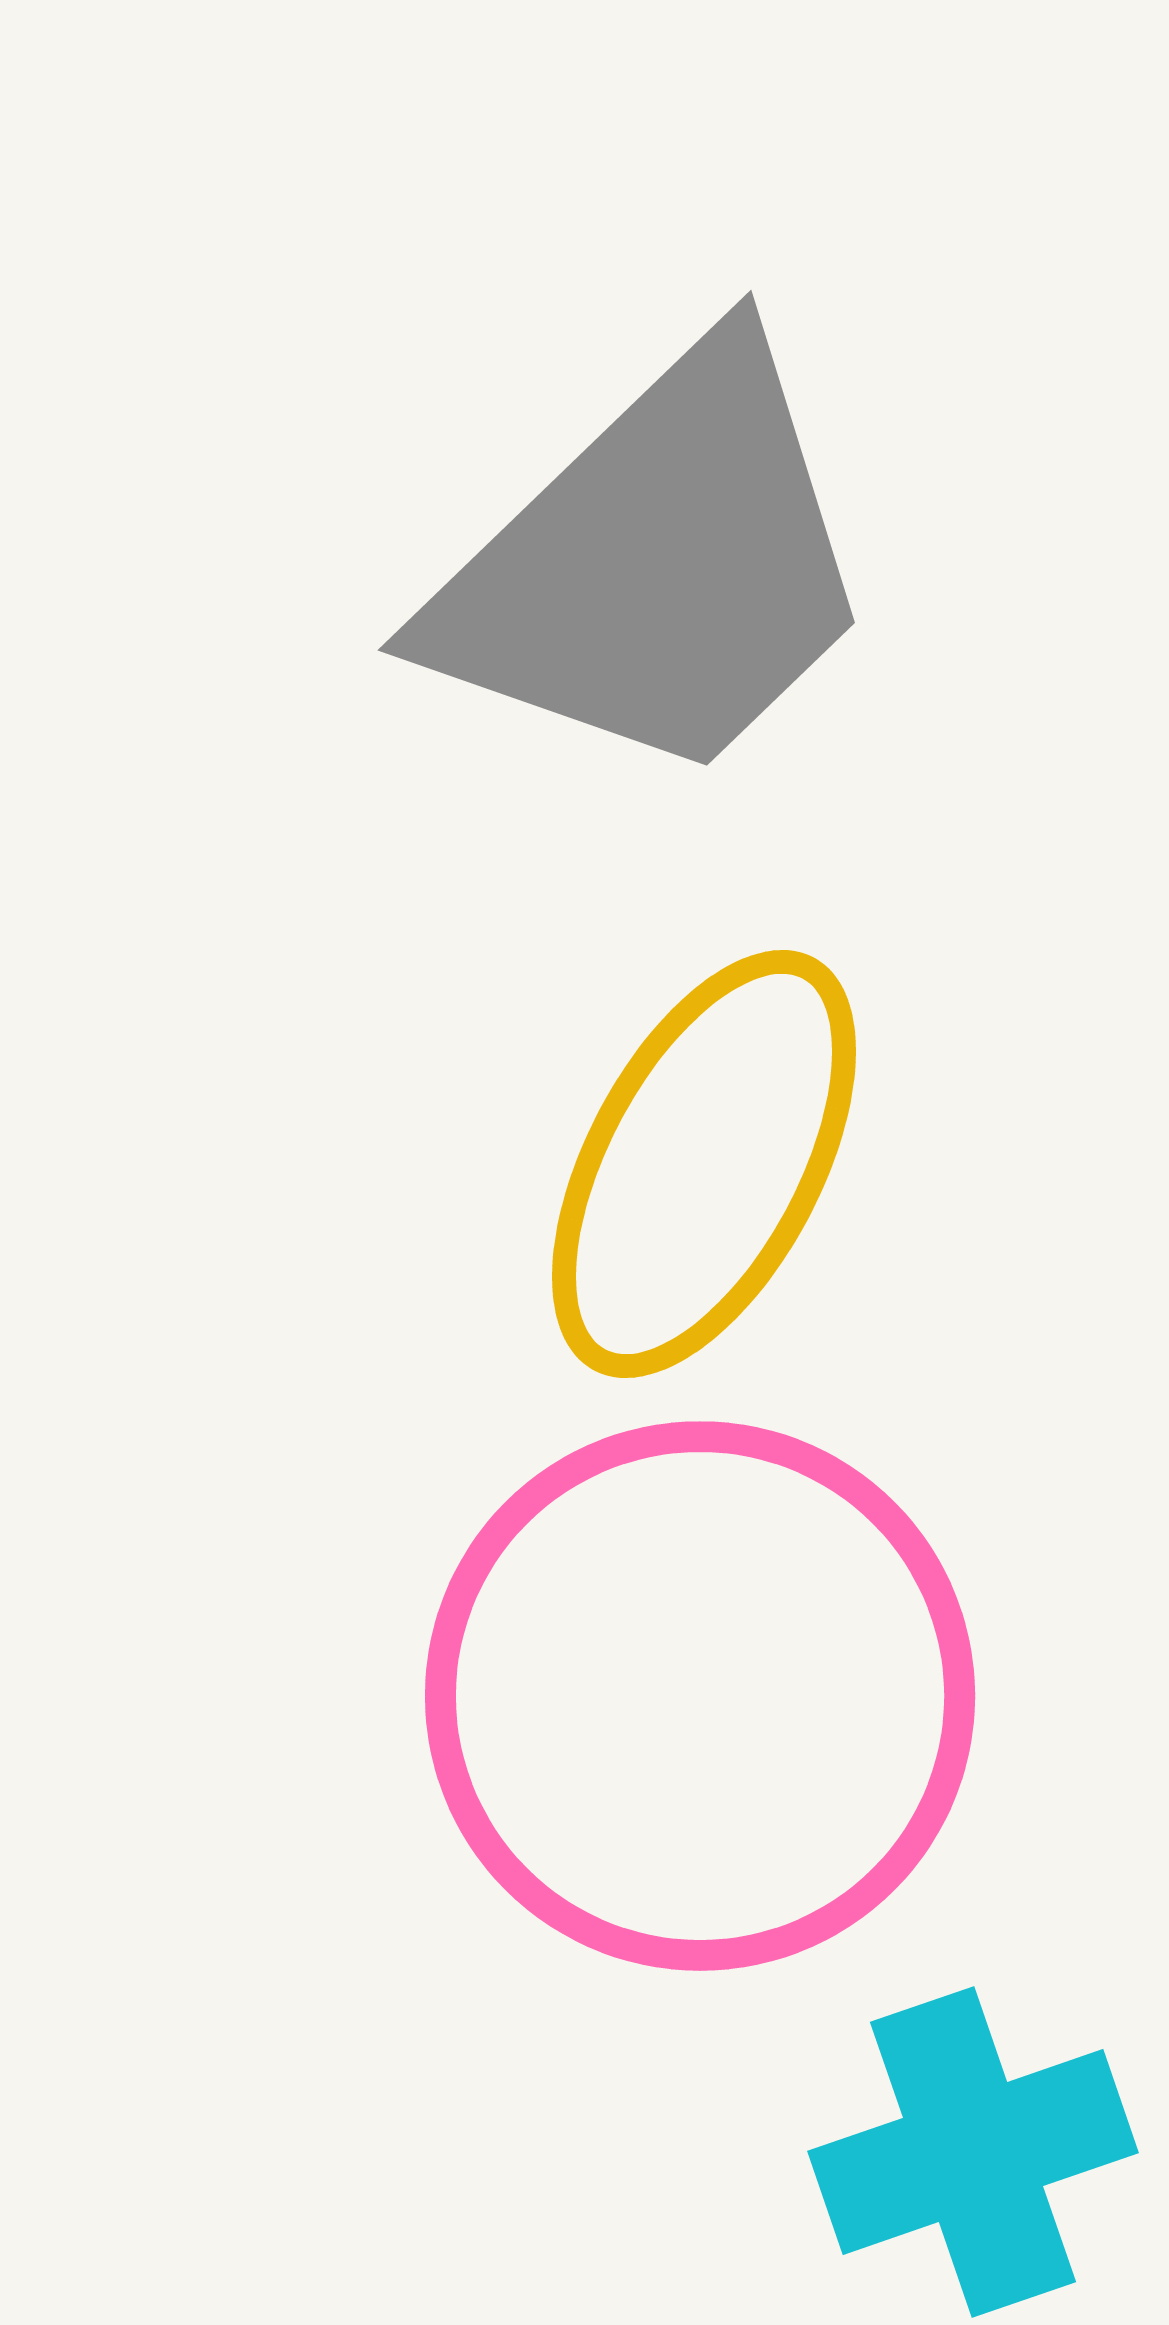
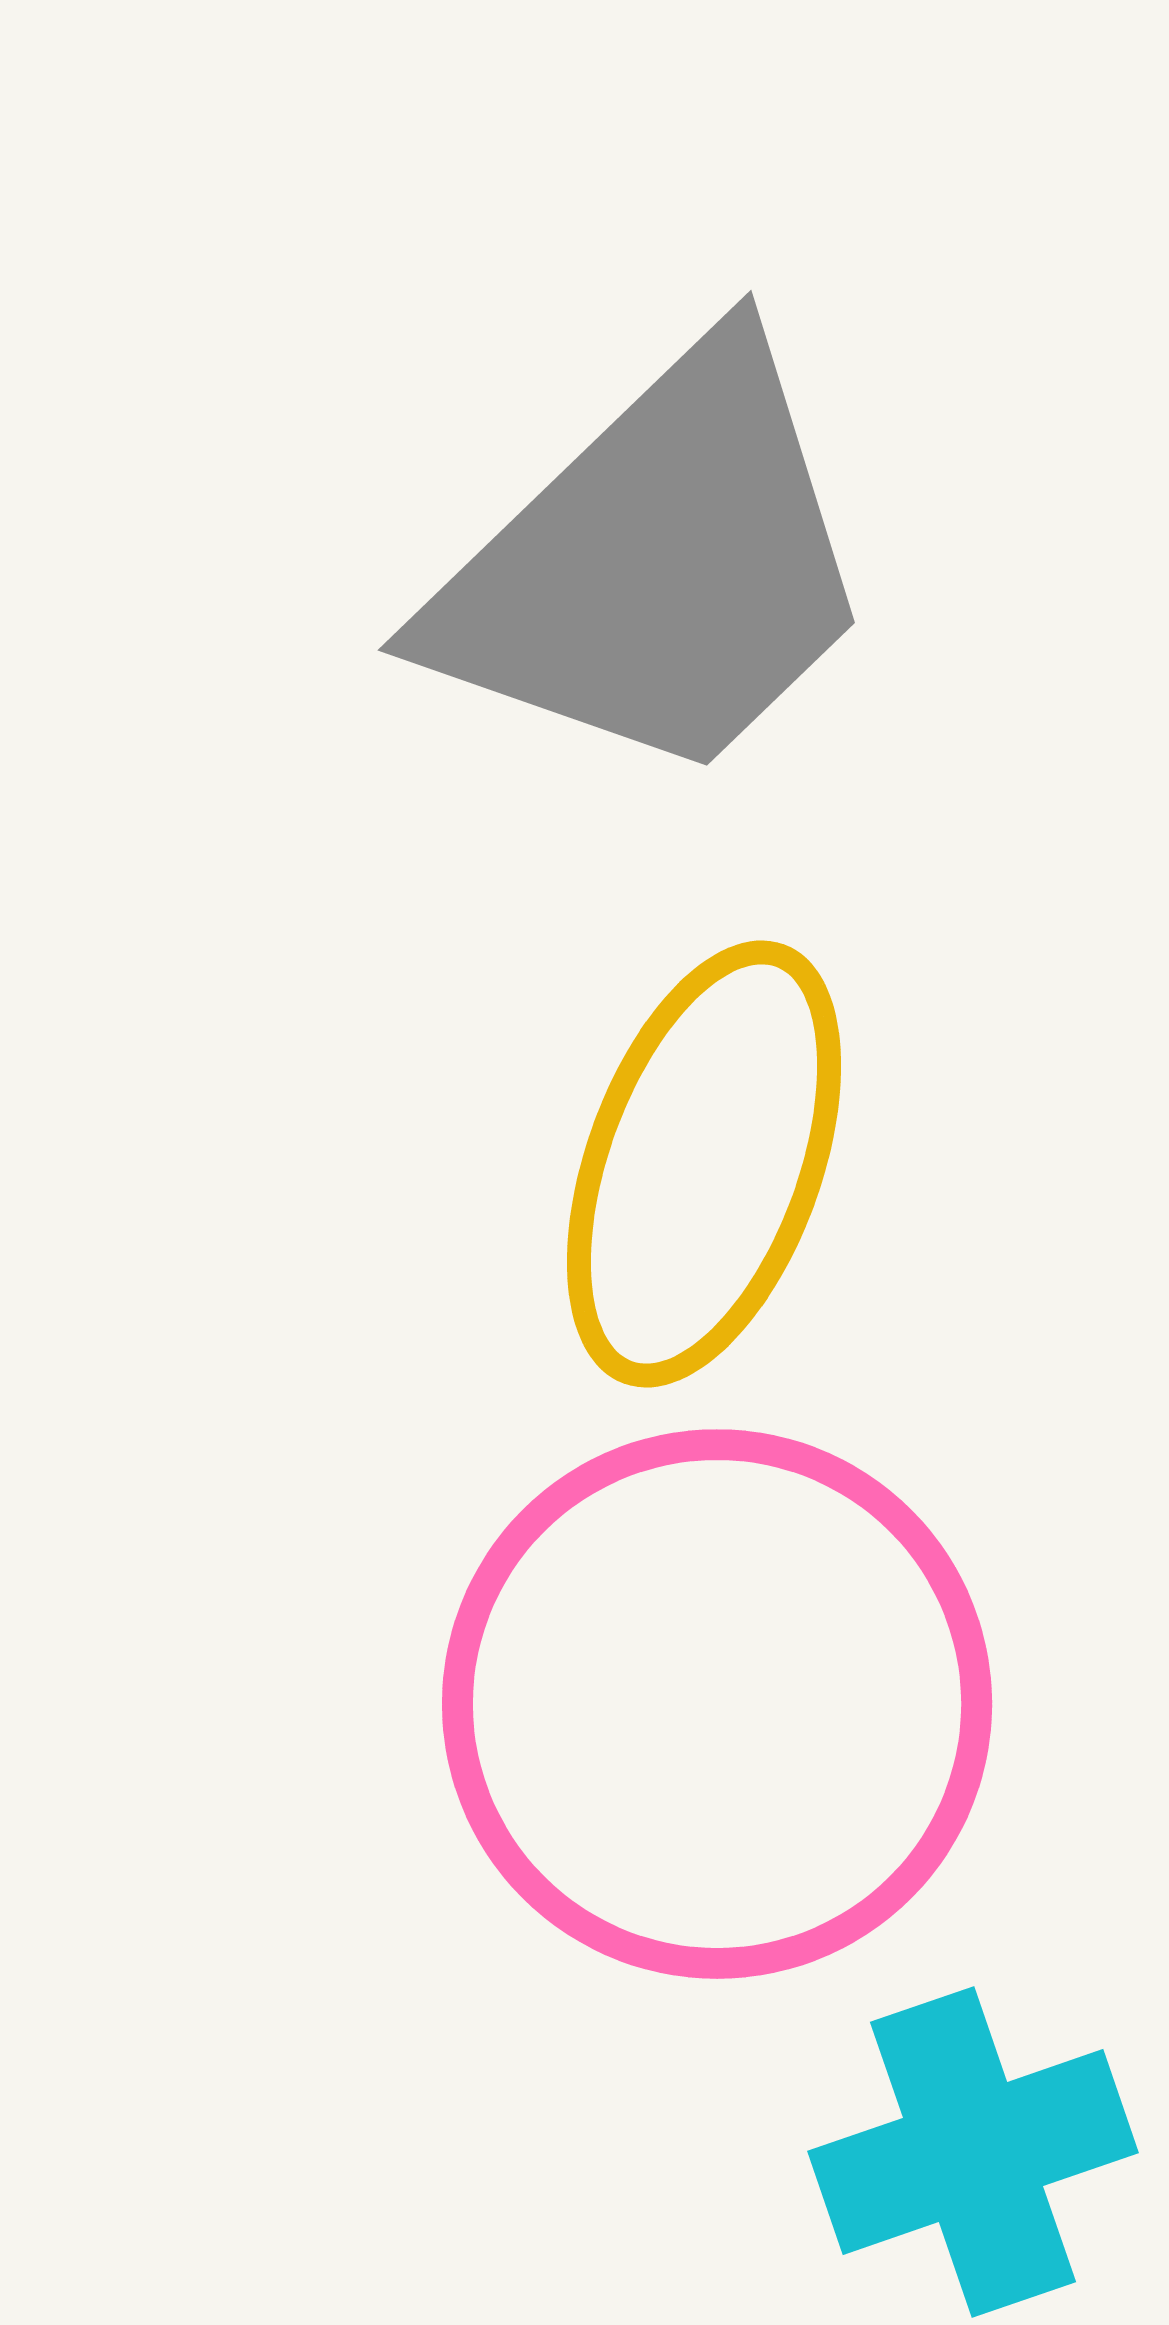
yellow ellipse: rotated 8 degrees counterclockwise
pink circle: moved 17 px right, 8 px down
